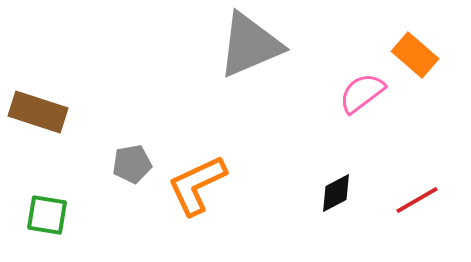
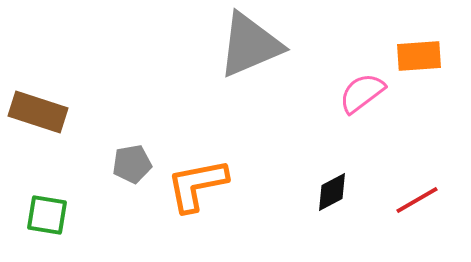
orange rectangle: moved 4 px right, 1 px down; rotated 45 degrees counterclockwise
orange L-shape: rotated 14 degrees clockwise
black diamond: moved 4 px left, 1 px up
